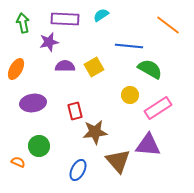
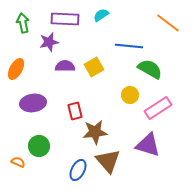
orange line: moved 2 px up
purple triangle: rotated 12 degrees clockwise
brown triangle: moved 10 px left
